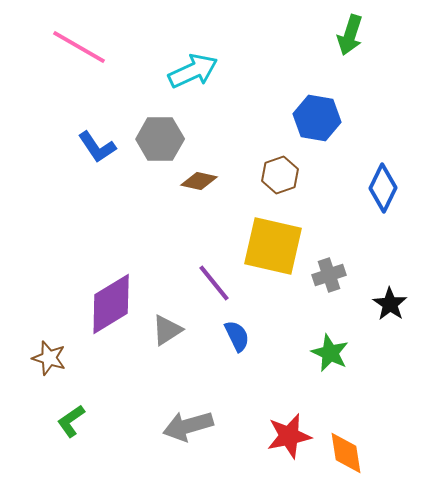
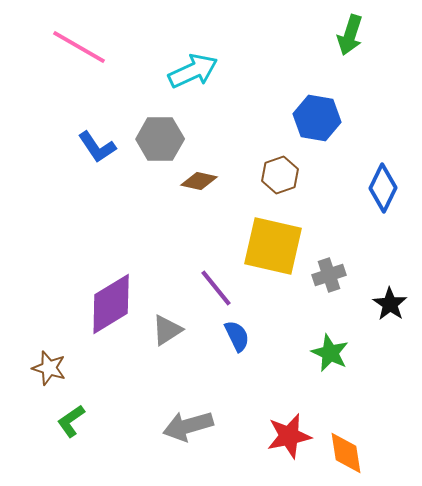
purple line: moved 2 px right, 5 px down
brown star: moved 10 px down
